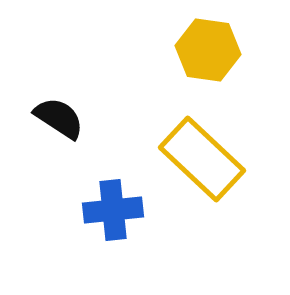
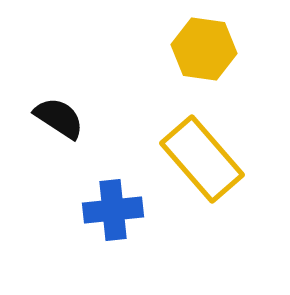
yellow hexagon: moved 4 px left, 1 px up
yellow rectangle: rotated 6 degrees clockwise
